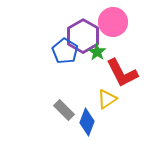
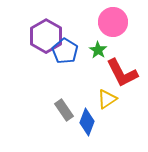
purple hexagon: moved 37 px left
green star: moved 1 px right, 2 px up
gray rectangle: rotated 10 degrees clockwise
